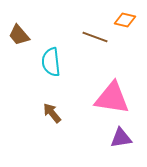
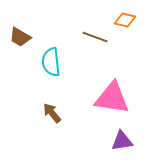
brown trapezoid: moved 1 px right, 2 px down; rotated 20 degrees counterclockwise
purple triangle: moved 1 px right, 3 px down
